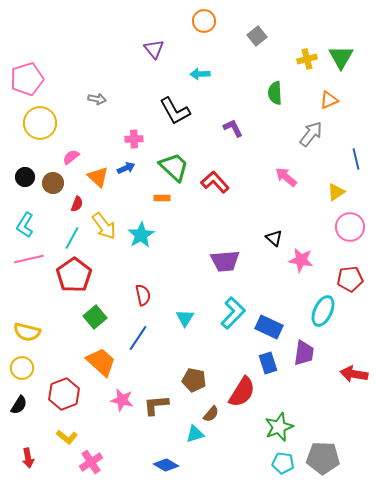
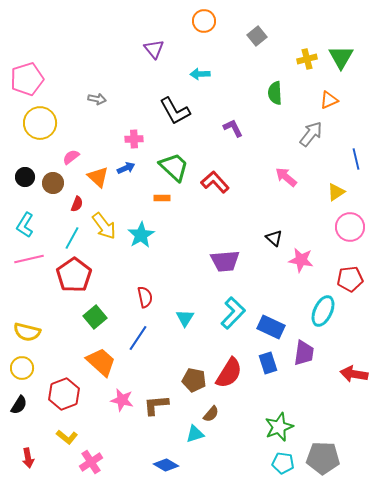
red semicircle at (143, 295): moved 2 px right, 2 px down
blue rectangle at (269, 327): moved 2 px right
red semicircle at (242, 392): moved 13 px left, 19 px up
